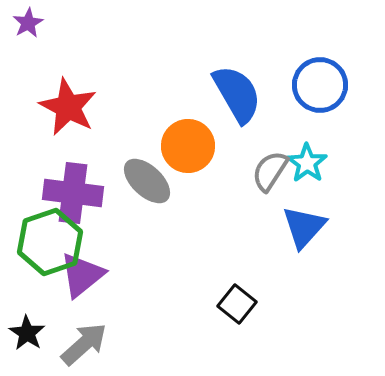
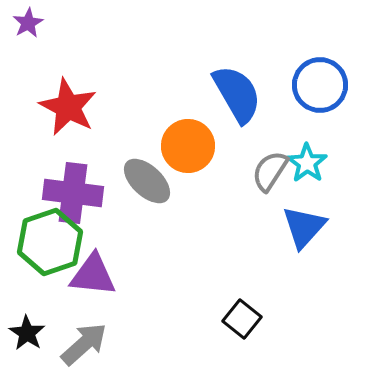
purple triangle: moved 11 px right; rotated 45 degrees clockwise
black square: moved 5 px right, 15 px down
